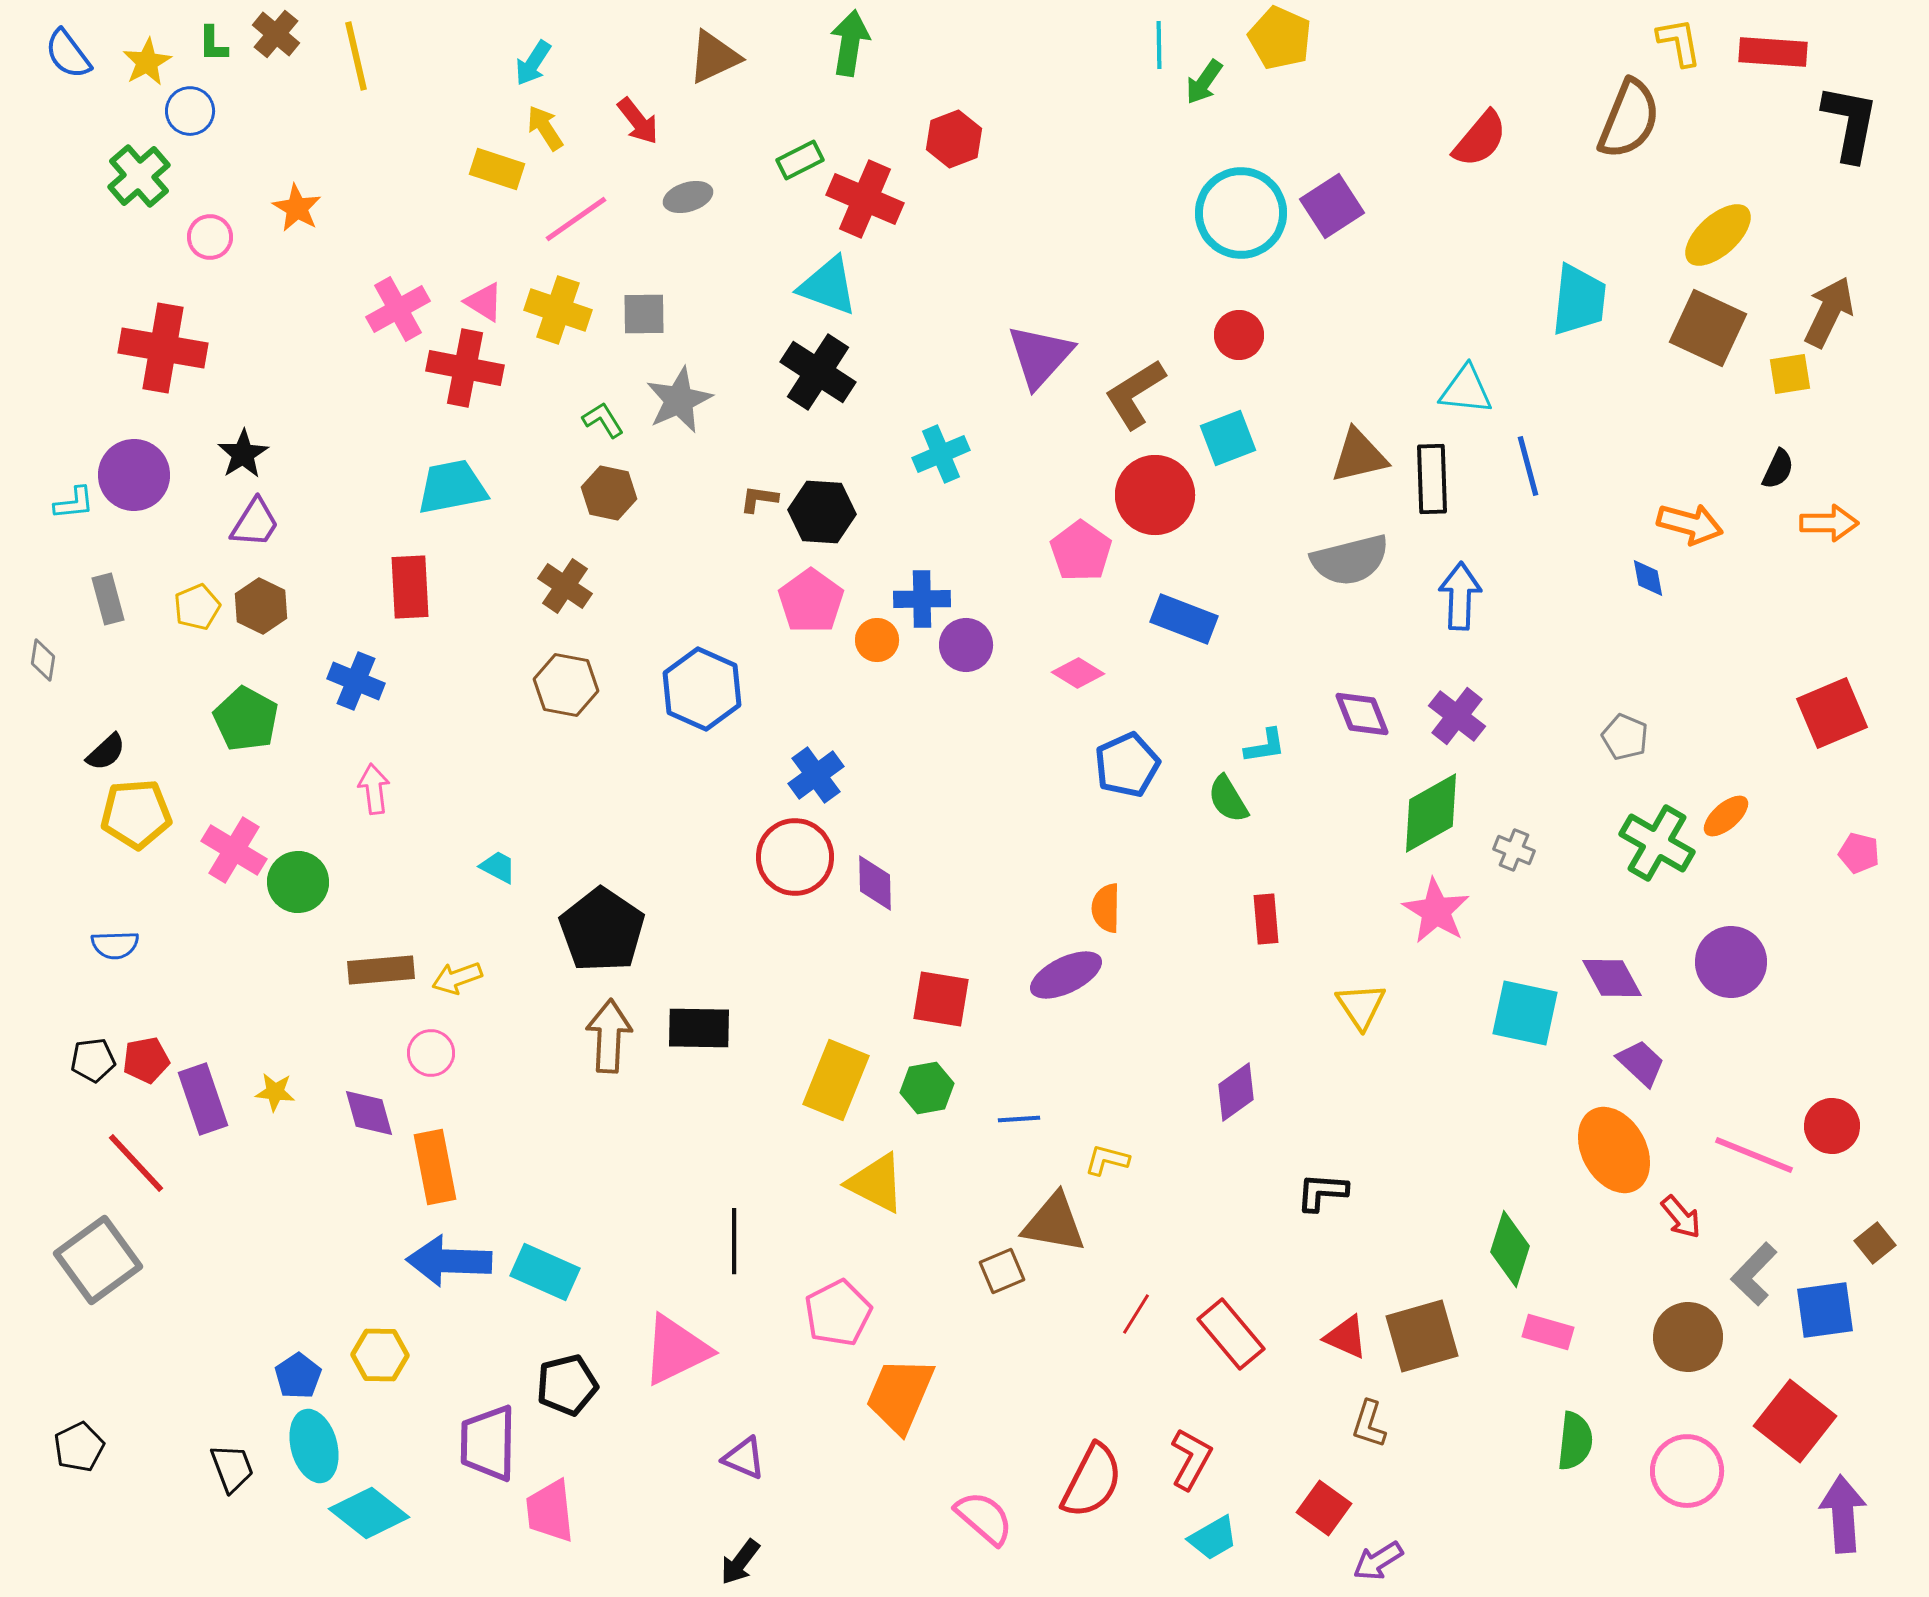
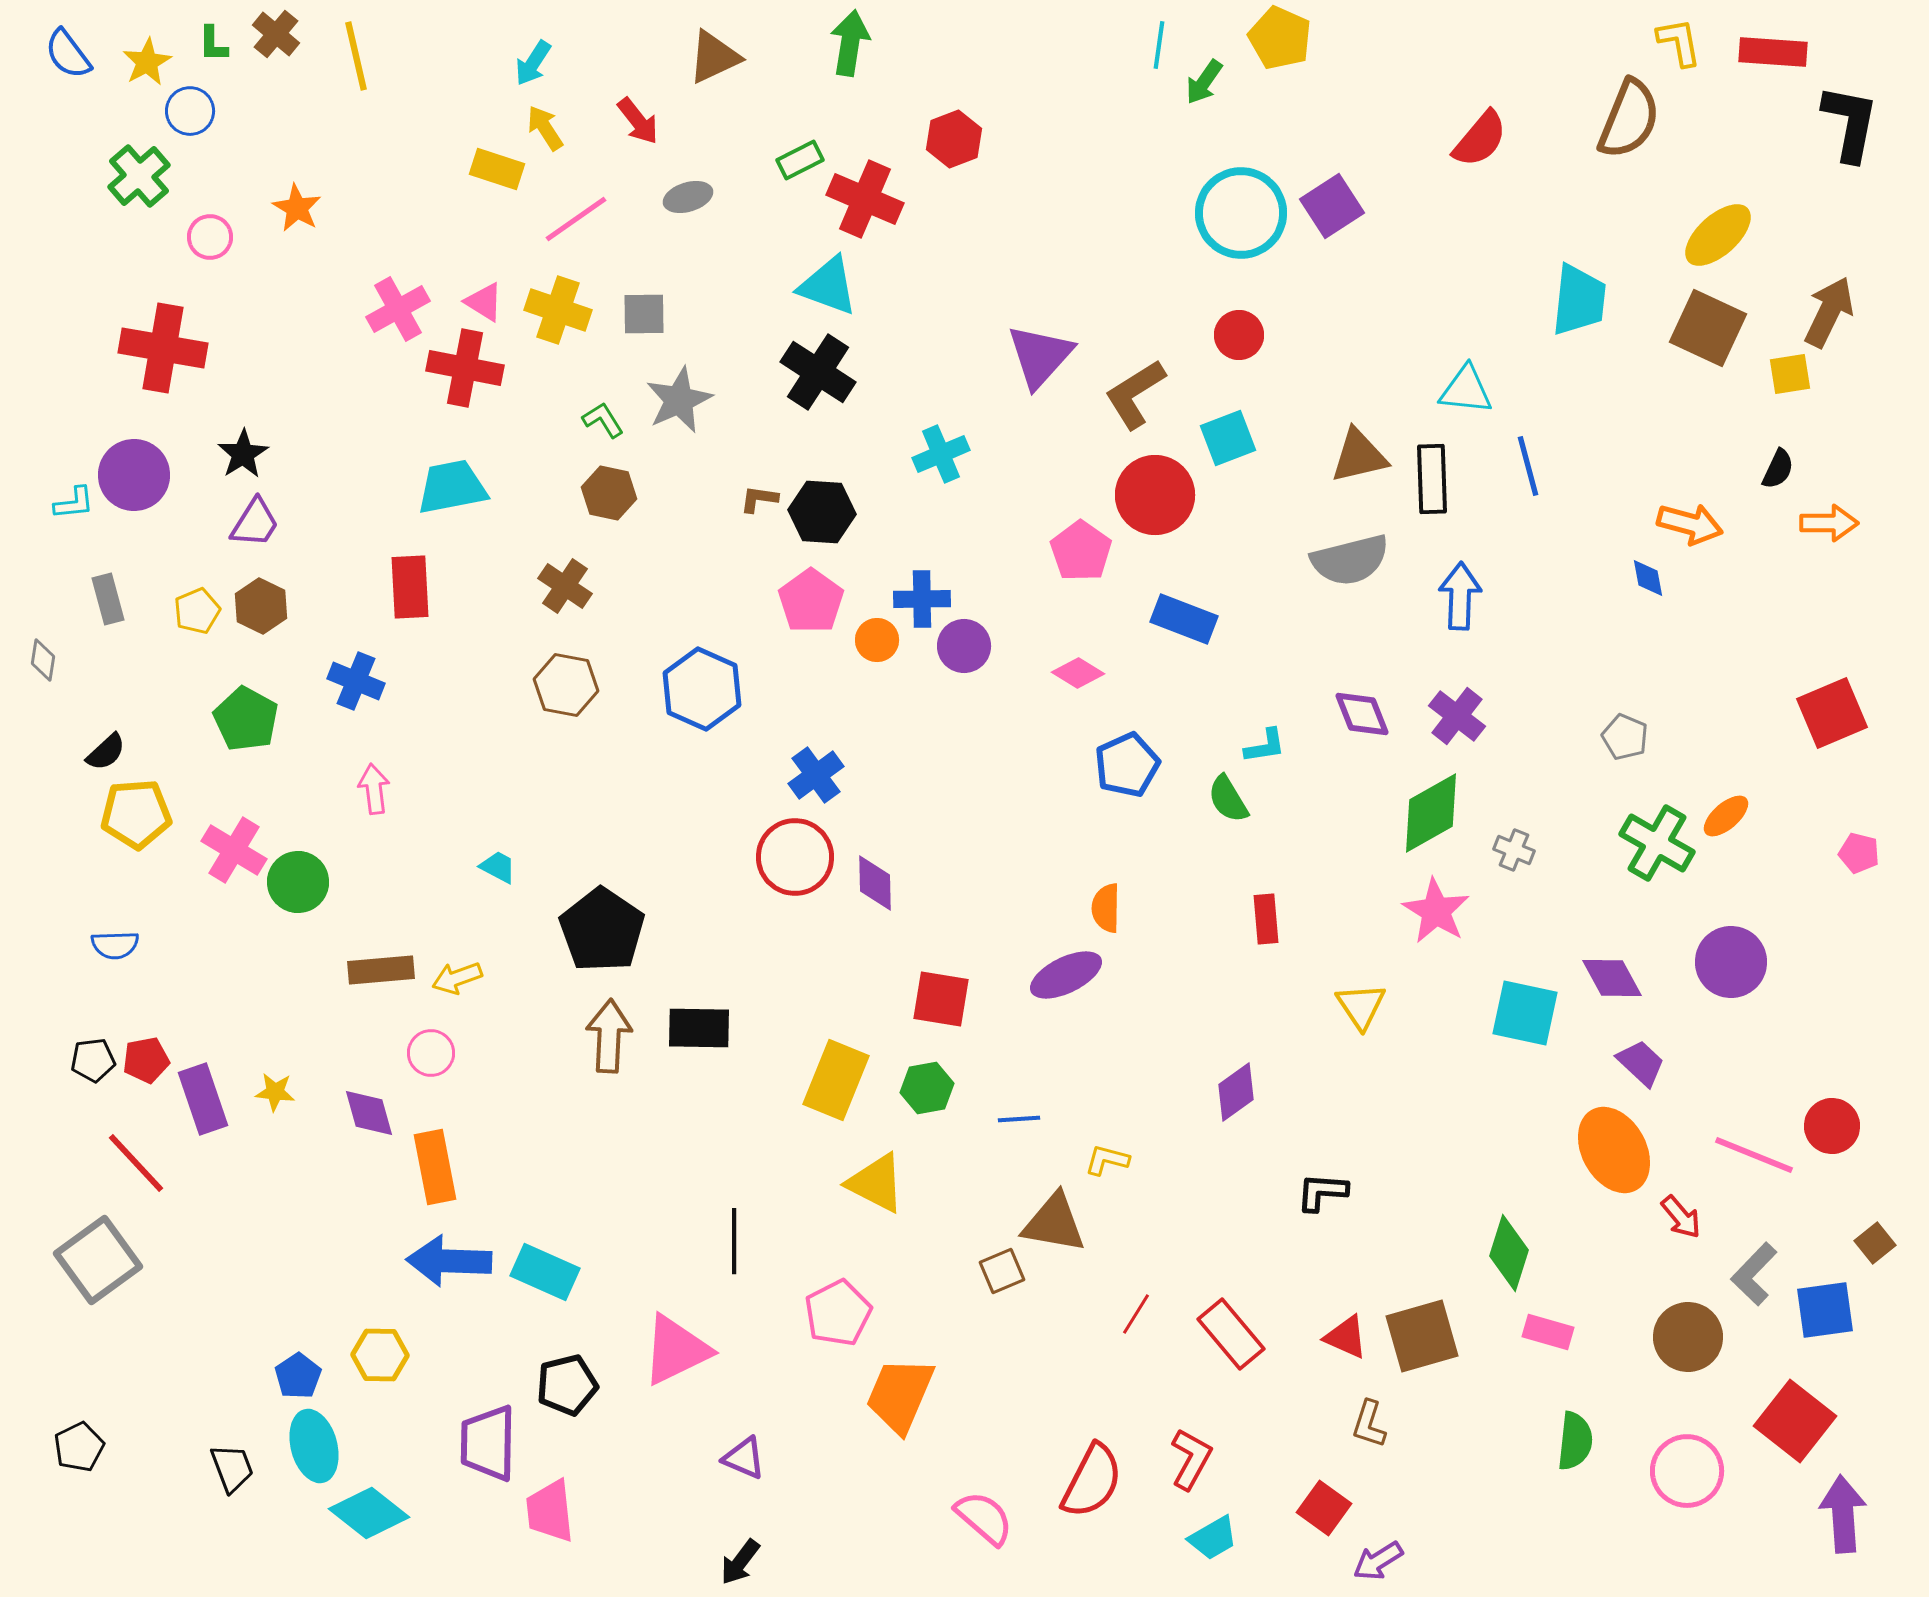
cyan line at (1159, 45): rotated 9 degrees clockwise
yellow pentagon at (197, 607): moved 4 px down
purple circle at (966, 645): moved 2 px left, 1 px down
green diamond at (1510, 1249): moved 1 px left, 4 px down
